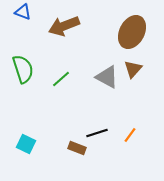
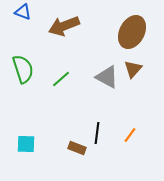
black line: rotated 65 degrees counterclockwise
cyan square: rotated 24 degrees counterclockwise
